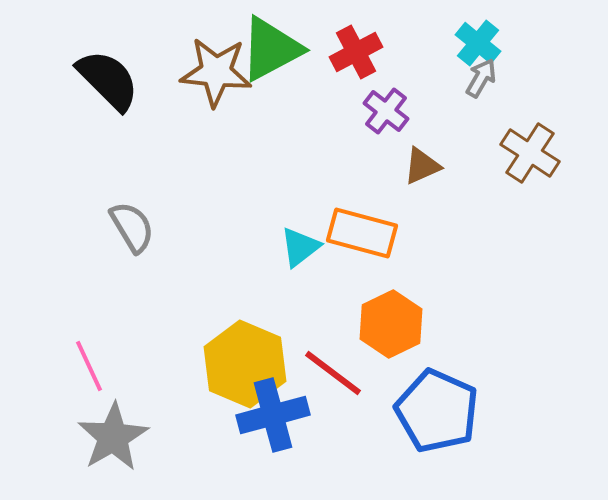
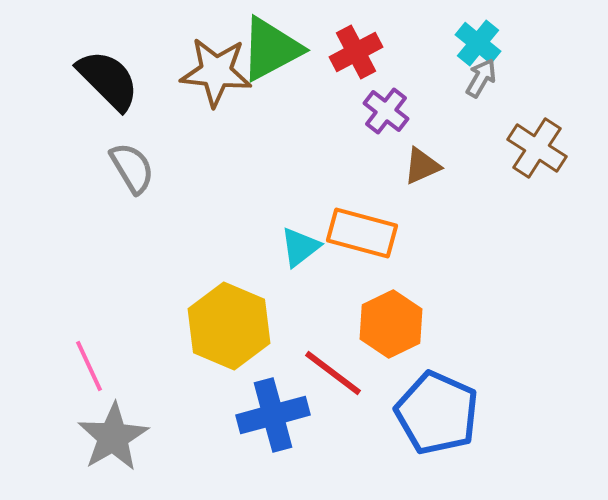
brown cross: moved 7 px right, 5 px up
gray semicircle: moved 59 px up
yellow hexagon: moved 16 px left, 38 px up
blue pentagon: moved 2 px down
